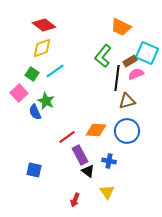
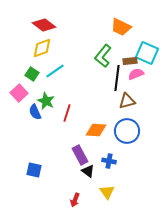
brown rectangle: rotated 24 degrees clockwise
red line: moved 24 px up; rotated 36 degrees counterclockwise
